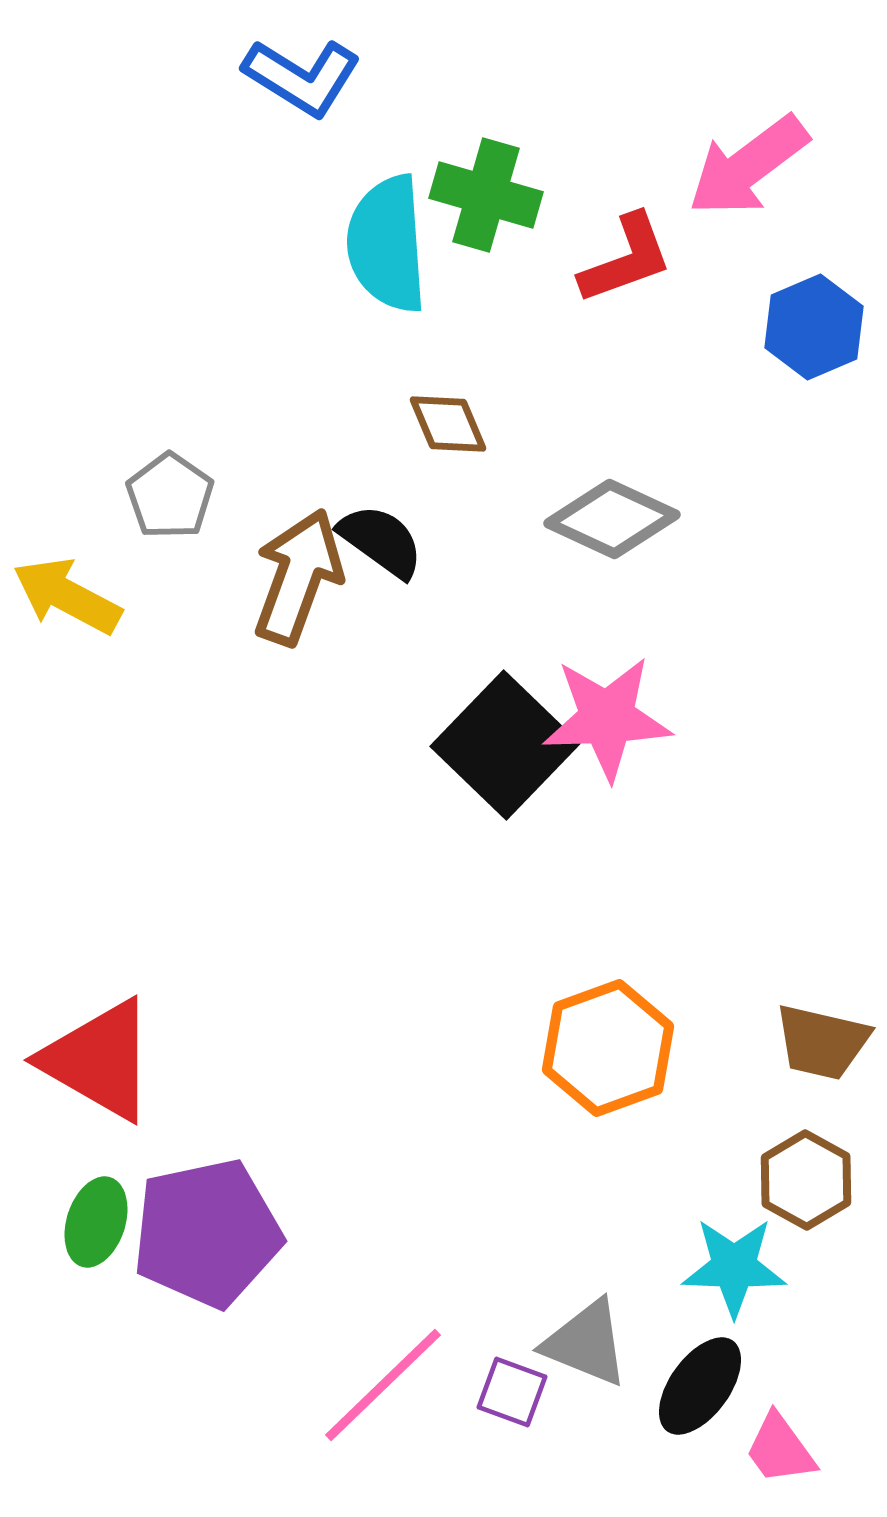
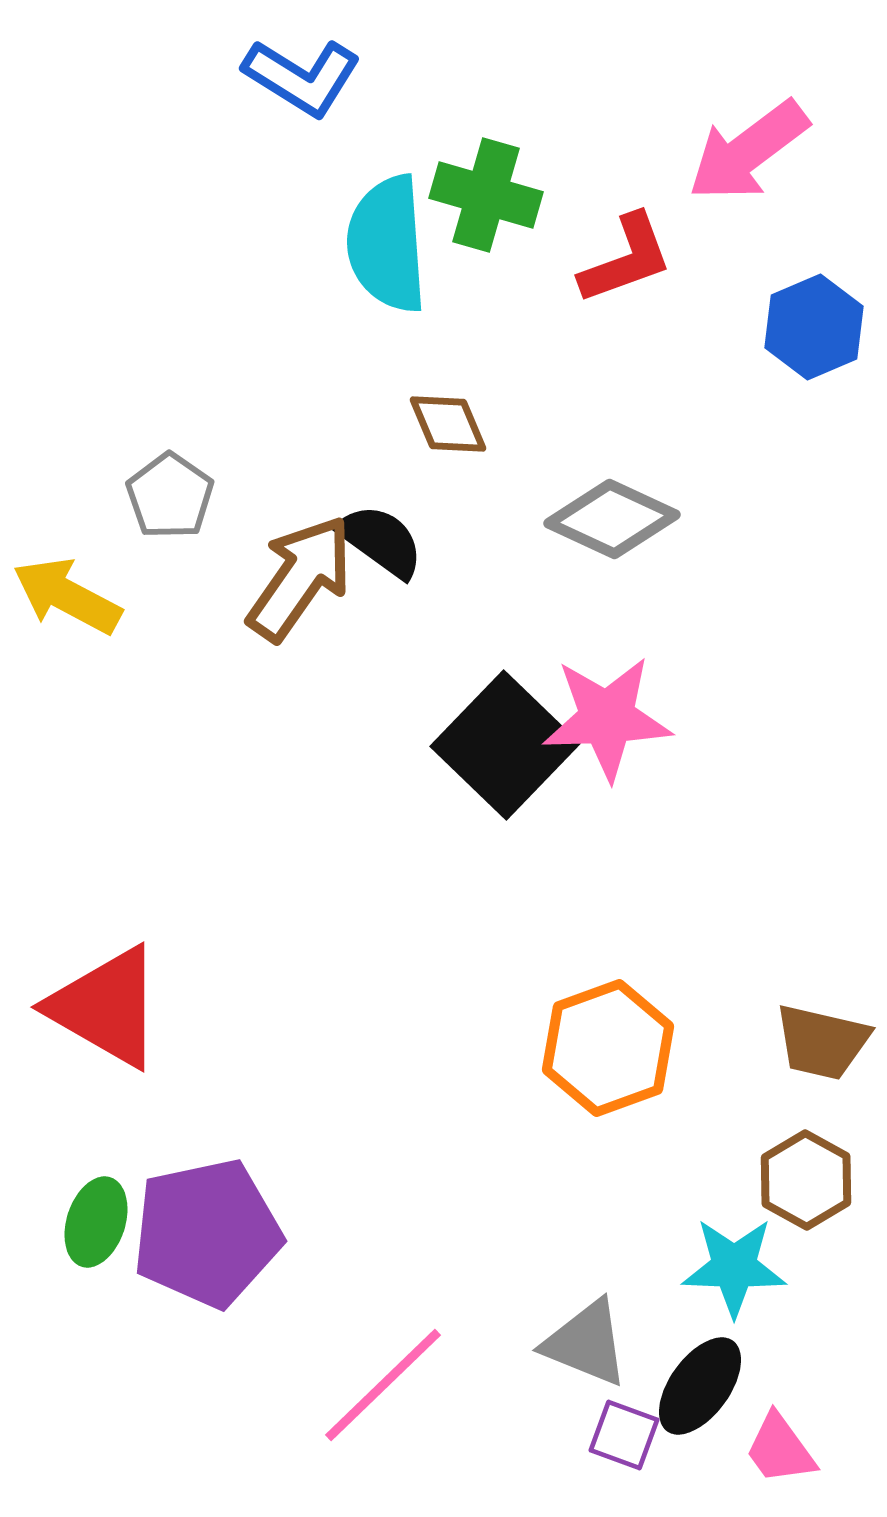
pink arrow: moved 15 px up
brown arrow: moved 2 px right, 1 px down; rotated 15 degrees clockwise
red triangle: moved 7 px right, 53 px up
purple square: moved 112 px right, 43 px down
